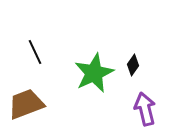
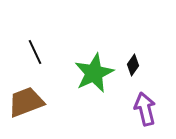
brown trapezoid: moved 2 px up
